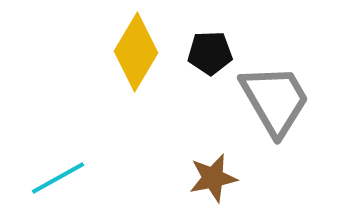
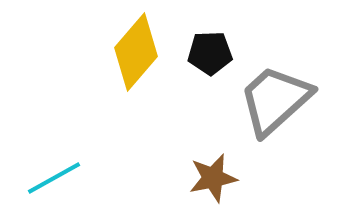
yellow diamond: rotated 10 degrees clockwise
gray trapezoid: rotated 102 degrees counterclockwise
cyan line: moved 4 px left
